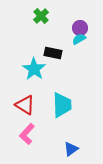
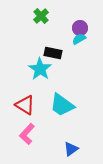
cyan star: moved 6 px right
cyan trapezoid: rotated 128 degrees clockwise
